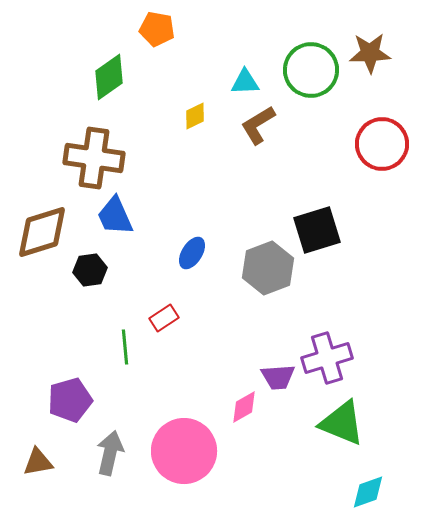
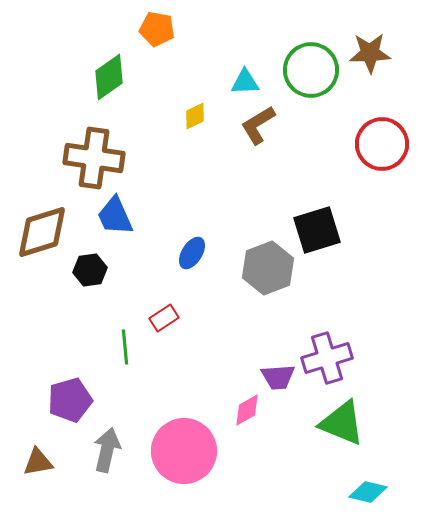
pink diamond: moved 3 px right, 3 px down
gray arrow: moved 3 px left, 3 px up
cyan diamond: rotated 33 degrees clockwise
